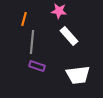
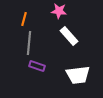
gray line: moved 3 px left, 1 px down
